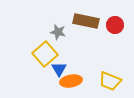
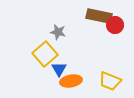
brown rectangle: moved 13 px right, 5 px up
